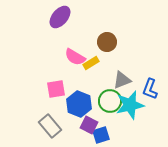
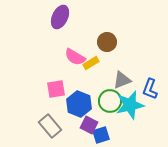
purple ellipse: rotated 15 degrees counterclockwise
